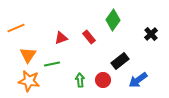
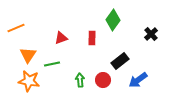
red rectangle: moved 3 px right, 1 px down; rotated 40 degrees clockwise
